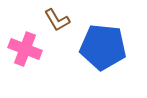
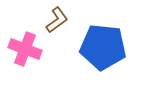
brown L-shape: rotated 96 degrees counterclockwise
